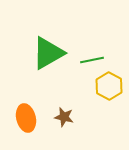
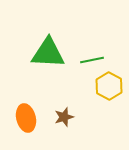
green triangle: rotated 33 degrees clockwise
brown star: rotated 30 degrees counterclockwise
